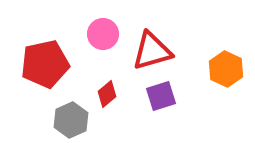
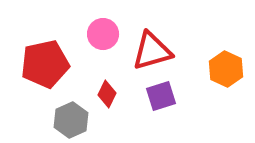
red diamond: rotated 24 degrees counterclockwise
